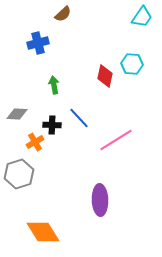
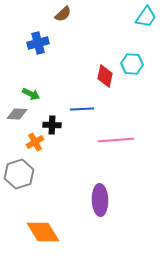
cyan trapezoid: moved 4 px right
green arrow: moved 23 px left, 9 px down; rotated 126 degrees clockwise
blue line: moved 3 px right, 9 px up; rotated 50 degrees counterclockwise
pink line: rotated 28 degrees clockwise
